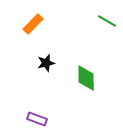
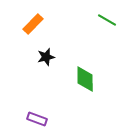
green line: moved 1 px up
black star: moved 6 px up
green diamond: moved 1 px left, 1 px down
